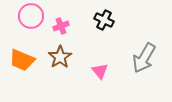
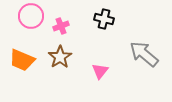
black cross: moved 1 px up; rotated 12 degrees counterclockwise
gray arrow: moved 4 px up; rotated 100 degrees clockwise
pink triangle: rotated 18 degrees clockwise
